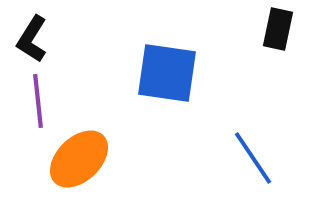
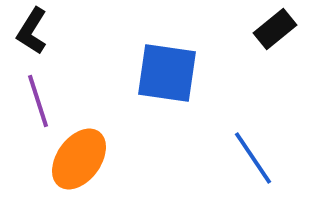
black rectangle: moved 3 px left; rotated 39 degrees clockwise
black L-shape: moved 8 px up
purple line: rotated 12 degrees counterclockwise
orange ellipse: rotated 10 degrees counterclockwise
